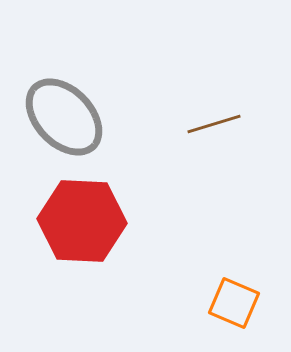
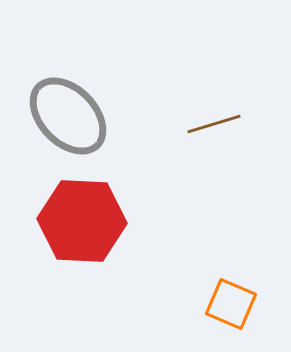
gray ellipse: moved 4 px right, 1 px up
orange square: moved 3 px left, 1 px down
